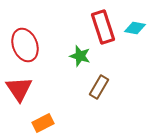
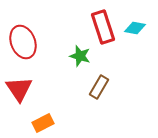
red ellipse: moved 2 px left, 3 px up
